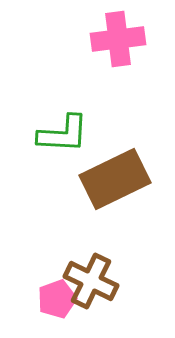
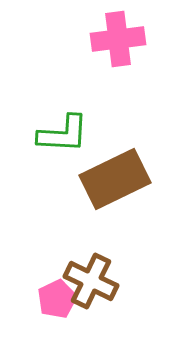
pink pentagon: rotated 6 degrees counterclockwise
